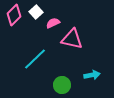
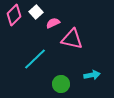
green circle: moved 1 px left, 1 px up
